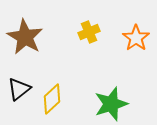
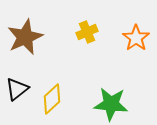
yellow cross: moved 2 px left
brown star: rotated 18 degrees clockwise
black triangle: moved 2 px left
green star: rotated 24 degrees clockwise
